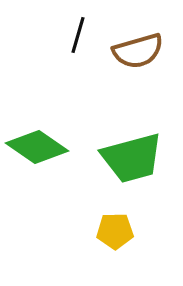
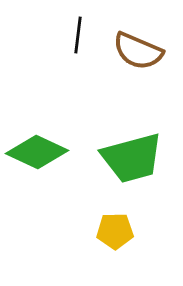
black line: rotated 9 degrees counterclockwise
brown semicircle: rotated 39 degrees clockwise
green diamond: moved 5 px down; rotated 10 degrees counterclockwise
